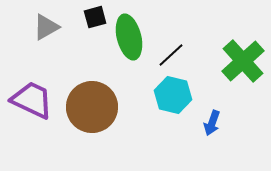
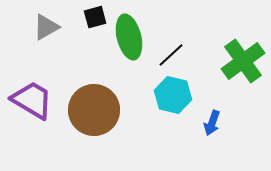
green cross: rotated 6 degrees clockwise
purple trapezoid: rotated 6 degrees clockwise
brown circle: moved 2 px right, 3 px down
